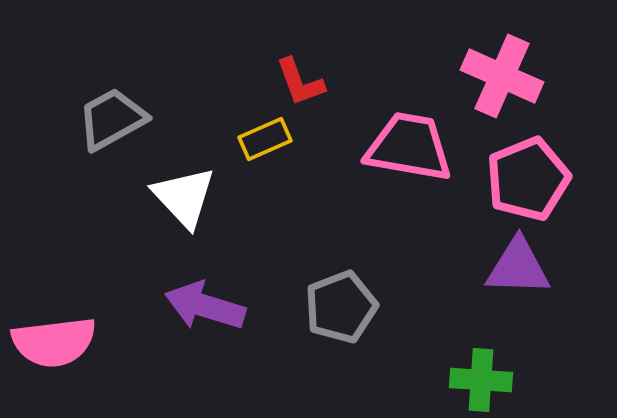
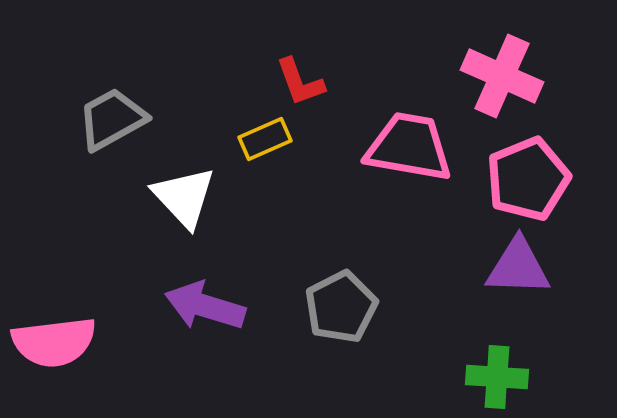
gray pentagon: rotated 6 degrees counterclockwise
green cross: moved 16 px right, 3 px up
